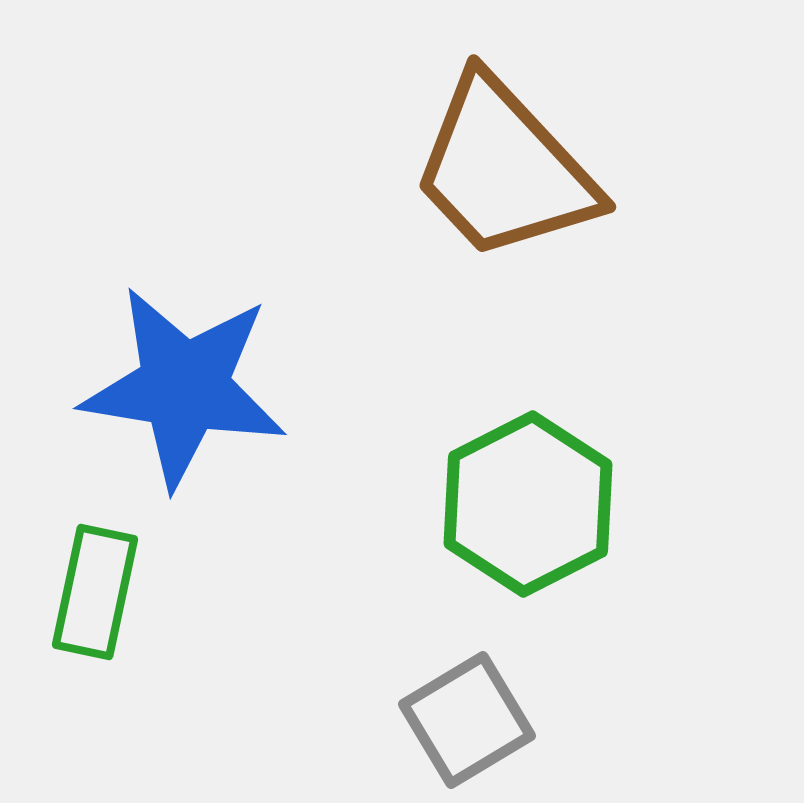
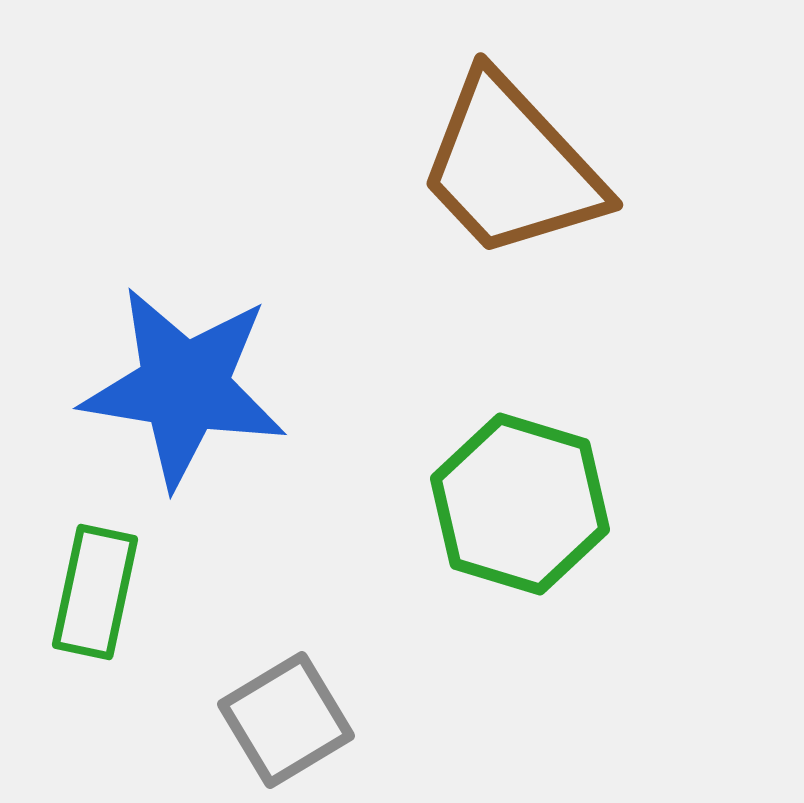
brown trapezoid: moved 7 px right, 2 px up
green hexagon: moved 8 px left; rotated 16 degrees counterclockwise
gray square: moved 181 px left
